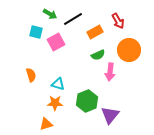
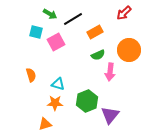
red arrow: moved 6 px right, 8 px up; rotated 77 degrees clockwise
orange triangle: moved 1 px left
